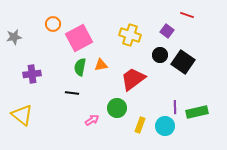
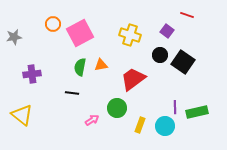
pink square: moved 1 px right, 5 px up
